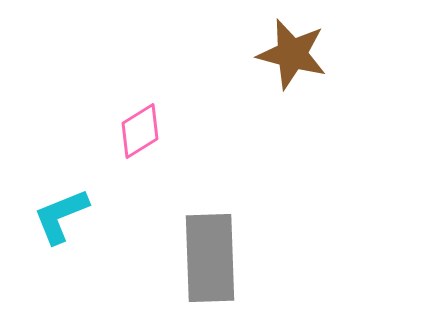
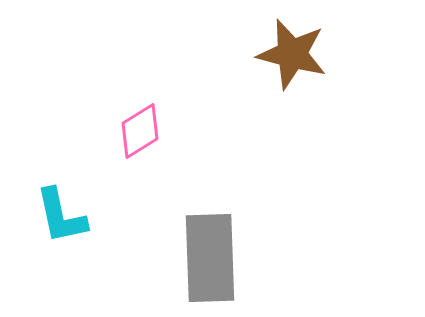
cyan L-shape: rotated 80 degrees counterclockwise
